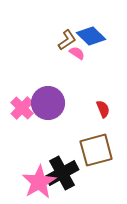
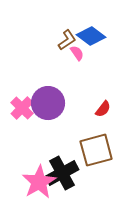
blue diamond: rotated 8 degrees counterclockwise
pink semicircle: rotated 21 degrees clockwise
red semicircle: rotated 60 degrees clockwise
